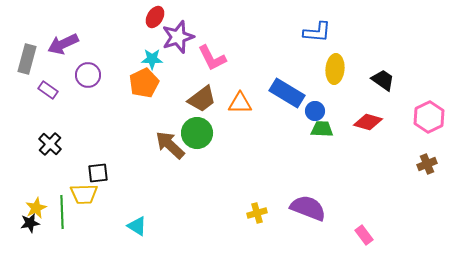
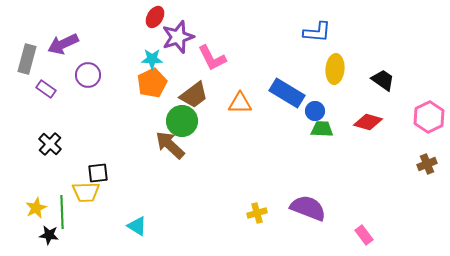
orange pentagon: moved 8 px right
purple rectangle: moved 2 px left, 1 px up
brown trapezoid: moved 8 px left, 4 px up
green circle: moved 15 px left, 12 px up
yellow trapezoid: moved 2 px right, 2 px up
black star: moved 19 px right, 12 px down; rotated 18 degrees clockwise
